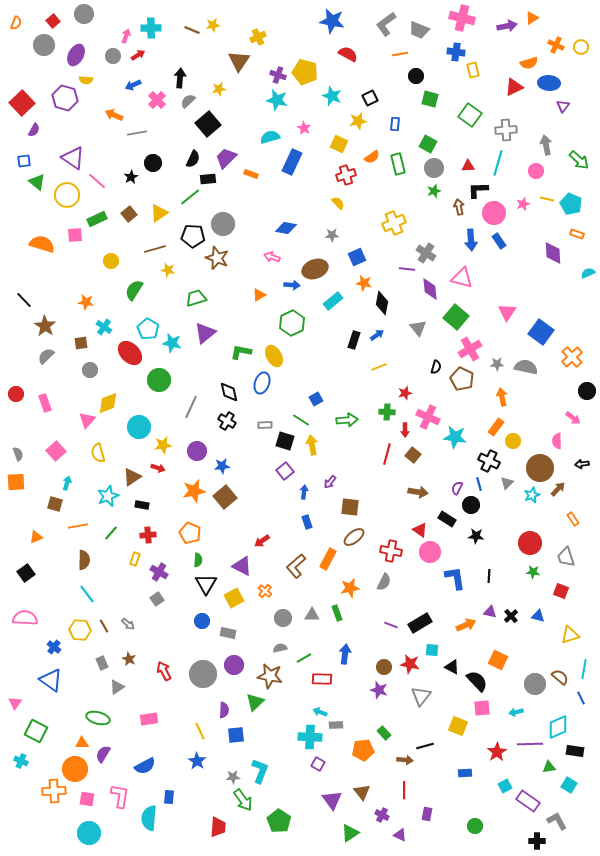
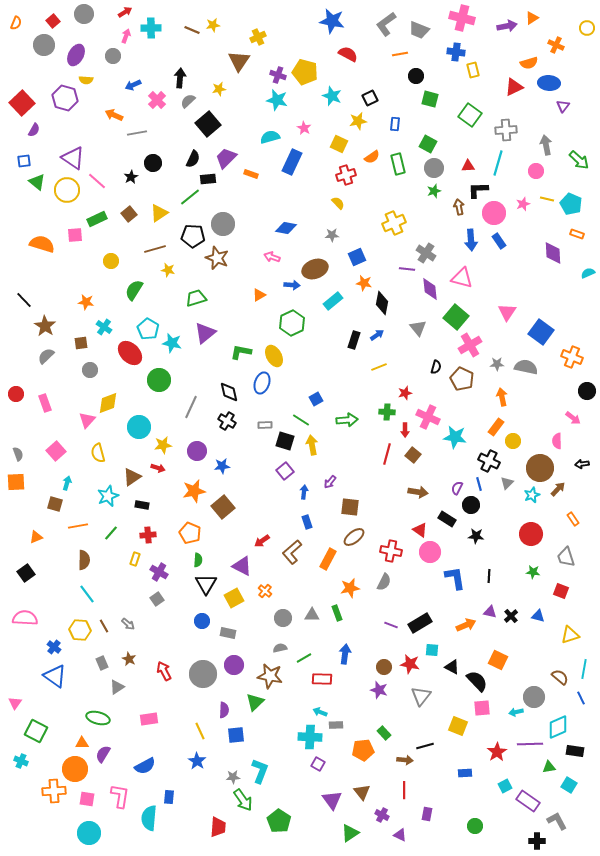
yellow circle at (581, 47): moved 6 px right, 19 px up
red arrow at (138, 55): moved 13 px left, 43 px up
yellow circle at (67, 195): moved 5 px up
pink cross at (470, 349): moved 4 px up
orange cross at (572, 357): rotated 25 degrees counterclockwise
brown square at (225, 497): moved 2 px left, 10 px down
red circle at (530, 543): moved 1 px right, 9 px up
brown L-shape at (296, 566): moved 4 px left, 14 px up
blue triangle at (51, 680): moved 4 px right, 4 px up
gray circle at (535, 684): moved 1 px left, 13 px down
